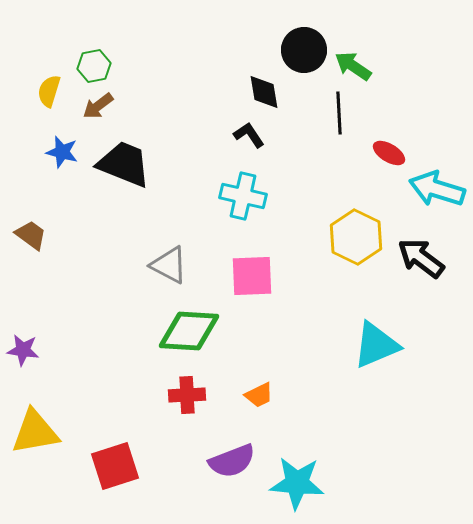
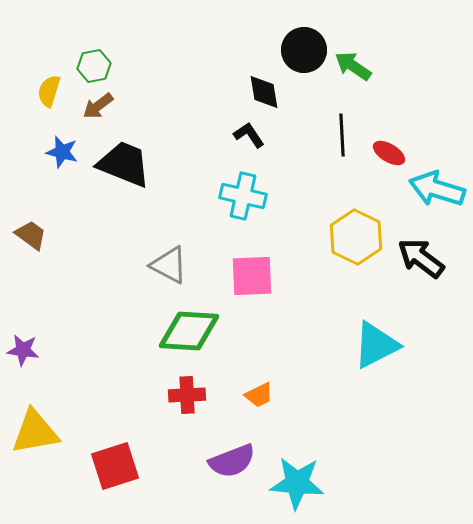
black line: moved 3 px right, 22 px down
cyan triangle: rotated 4 degrees counterclockwise
